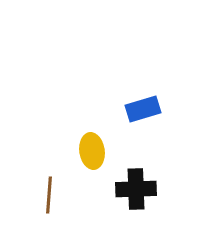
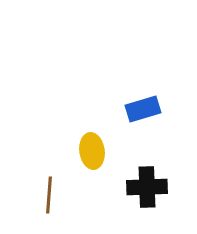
black cross: moved 11 px right, 2 px up
